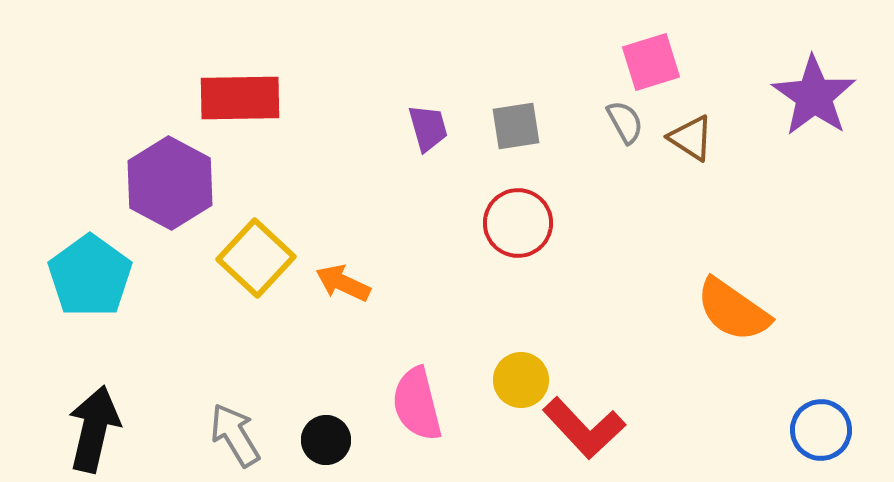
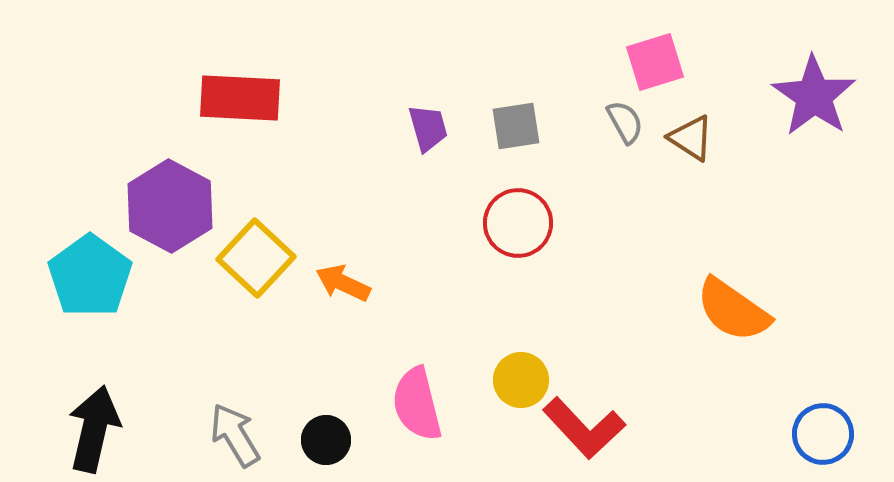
pink square: moved 4 px right
red rectangle: rotated 4 degrees clockwise
purple hexagon: moved 23 px down
blue circle: moved 2 px right, 4 px down
